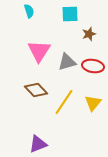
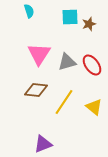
cyan square: moved 3 px down
brown star: moved 10 px up
pink triangle: moved 3 px down
red ellipse: moved 1 px left, 1 px up; rotated 45 degrees clockwise
brown diamond: rotated 40 degrees counterclockwise
yellow triangle: moved 1 px right, 4 px down; rotated 30 degrees counterclockwise
purple triangle: moved 5 px right
